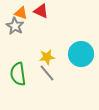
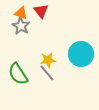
red triangle: rotated 28 degrees clockwise
gray star: moved 6 px right
yellow star: moved 1 px right, 3 px down
green semicircle: rotated 25 degrees counterclockwise
